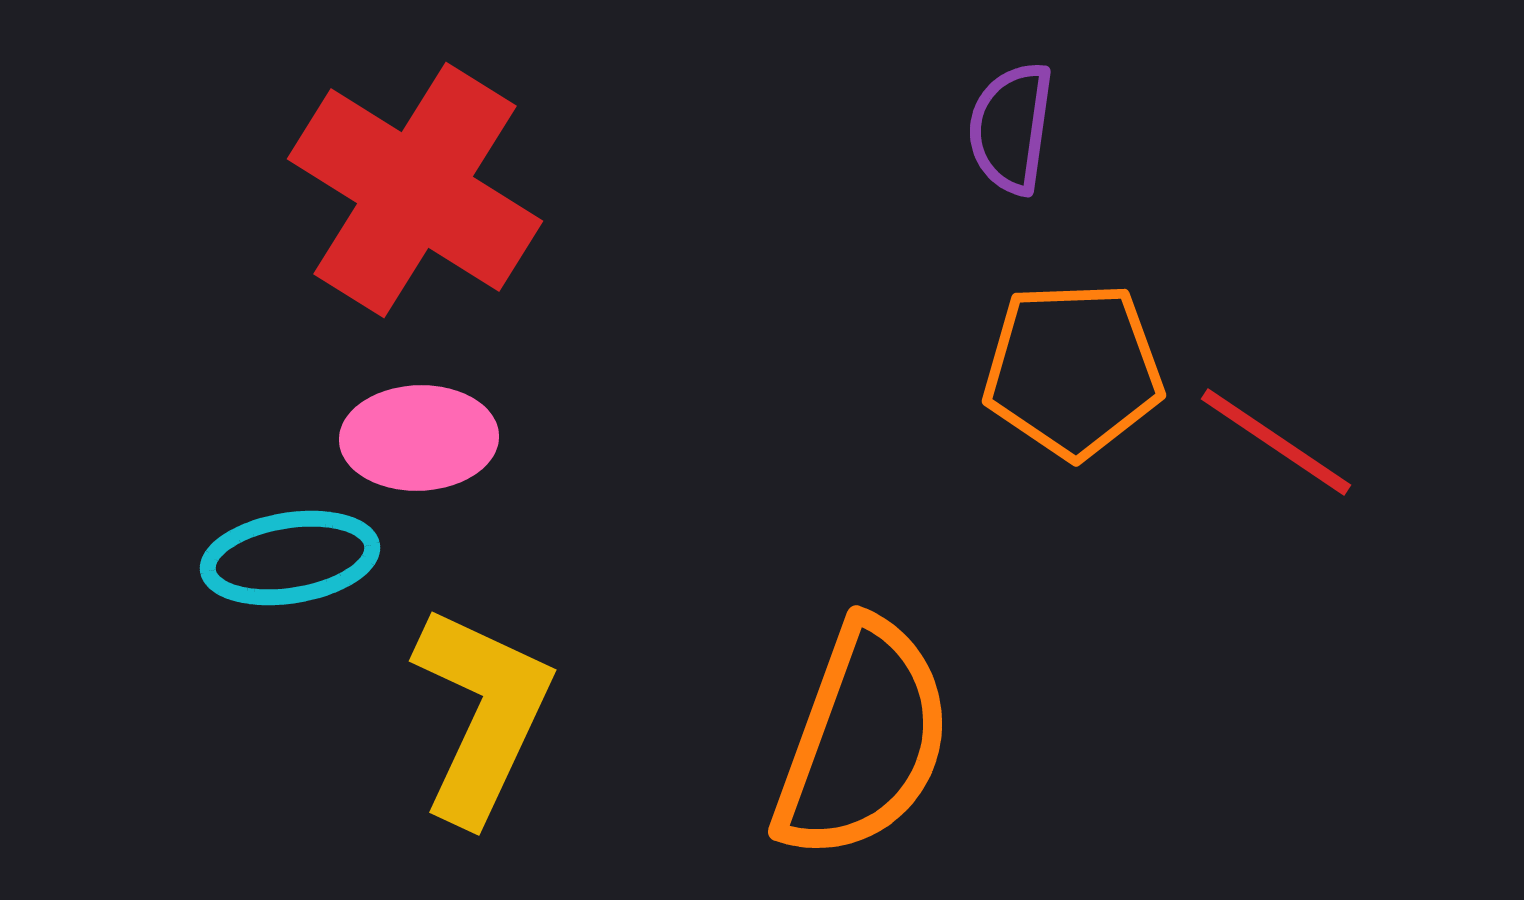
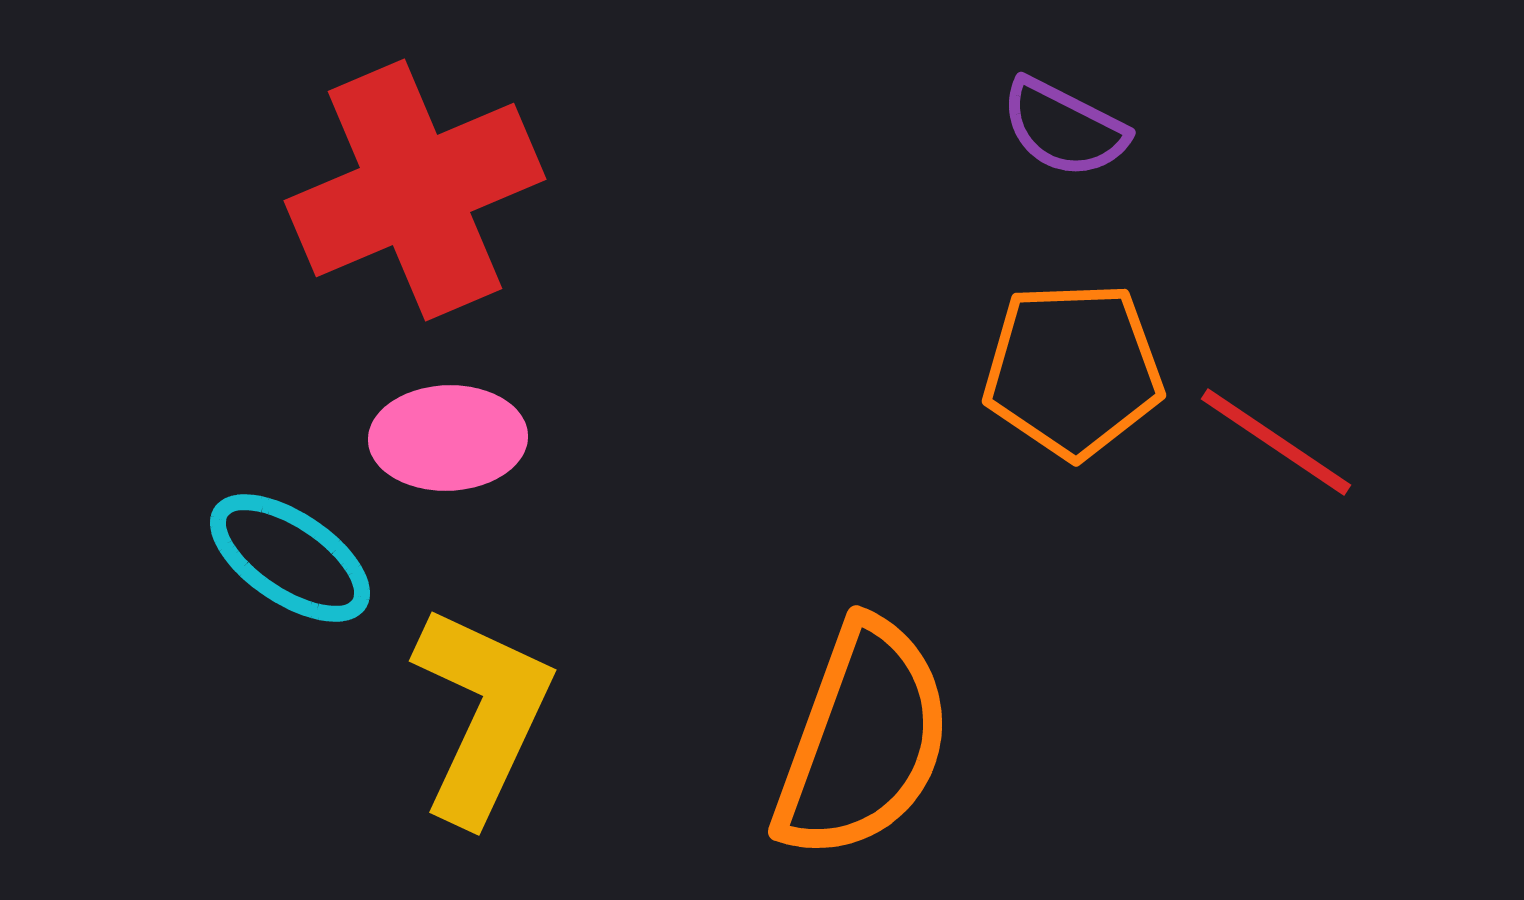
purple semicircle: moved 53 px right; rotated 71 degrees counterclockwise
red cross: rotated 35 degrees clockwise
pink ellipse: moved 29 px right
cyan ellipse: rotated 43 degrees clockwise
